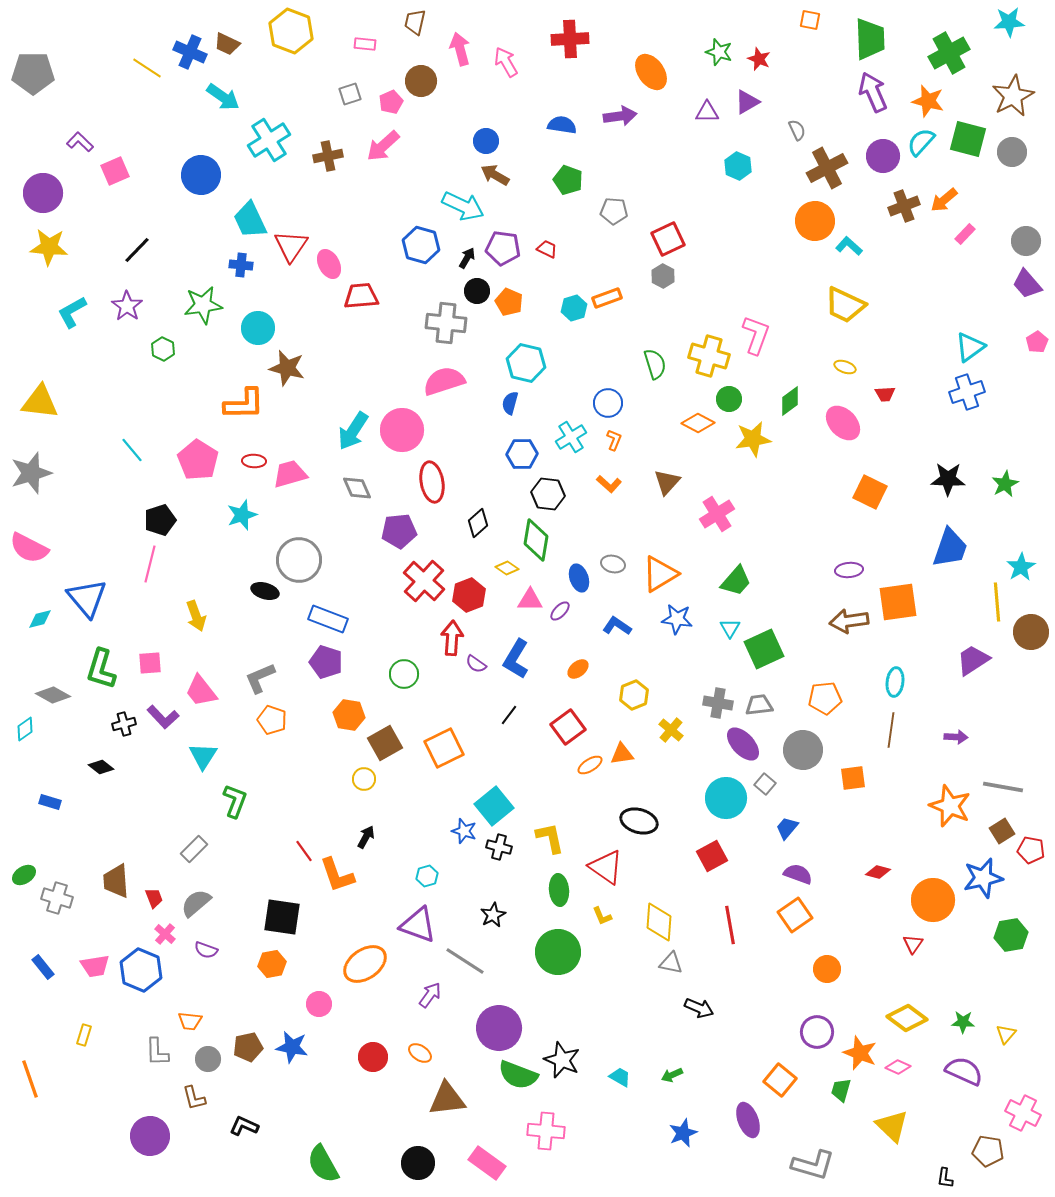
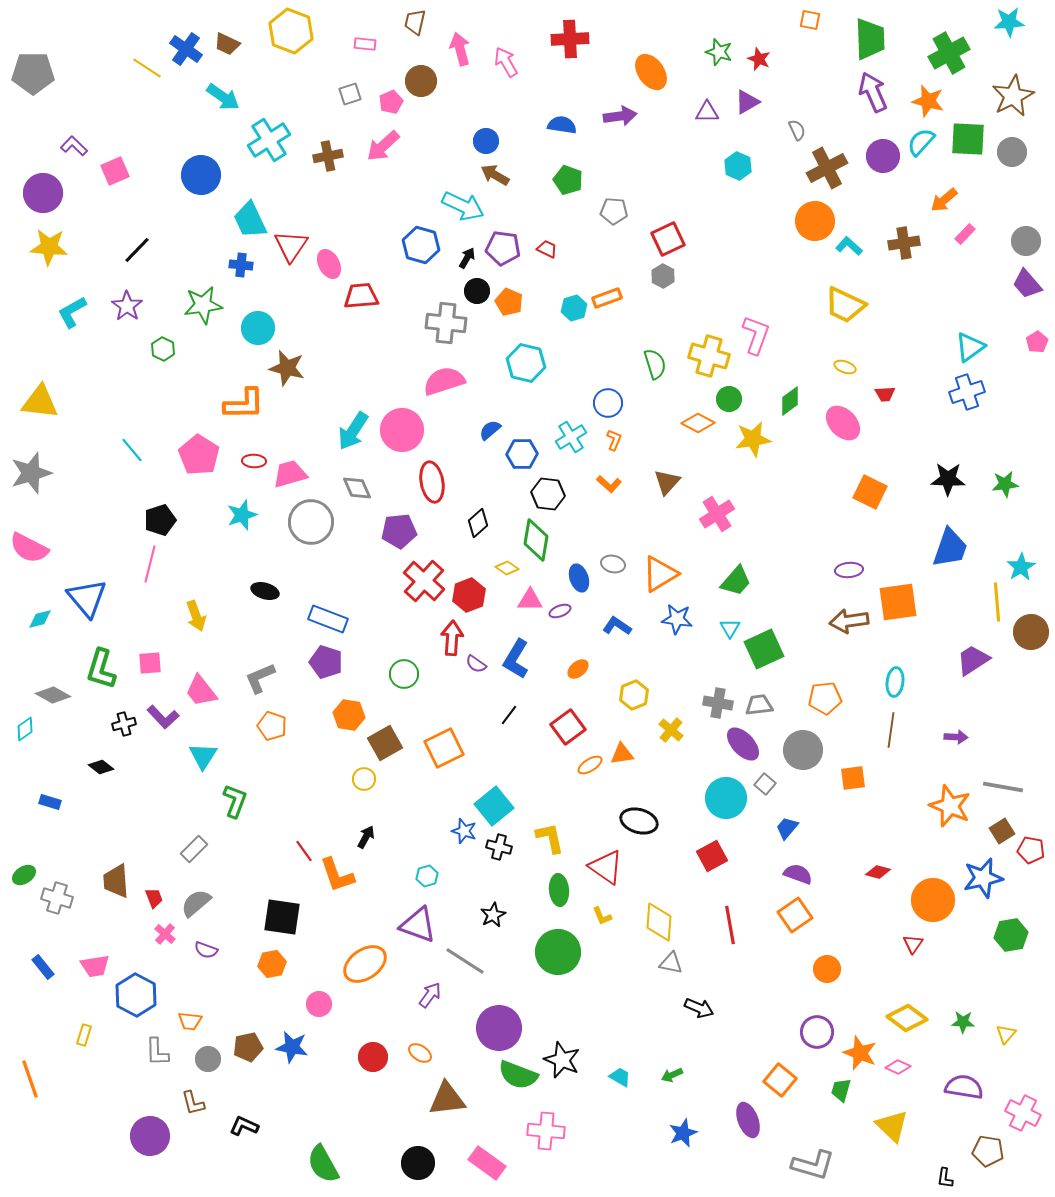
blue cross at (190, 52): moved 4 px left, 3 px up; rotated 12 degrees clockwise
green square at (968, 139): rotated 12 degrees counterclockwise
purple L-shape at (80, 142): moved 6 px left, 4 px down
brown cross at (904, 206): moved 37 px down; rotated 12 degrees clockwise
blue semicircle at (510, 403): moved 20 px left, 27 px down; rotated 35 degrees clockwise
pink pentagon at (198, 460): moved 1 px right, 5 px up
green star at (1005, 484): rotated 20 degrees clockwise
gray circle at (299, 560): moved 12 px right, 38 px up
purple ellipse at (560, 611): rotated 25 degrees clockwise
orange pentagon at (272, 720): moved 6 px down
blue hexagon at (141, 970): moved 5 px left, 25 px down; rotated 6 degrees clockwise
purple semicircle at (964, 1071): moved 16 px down; rotated 15 degrees counterclockwise
brown L-shape at (194, 1098): moved 1 px left, 5 px down
